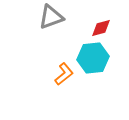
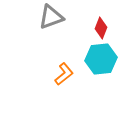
red diamond: rotated 55 degrees counterclockwise
cyan hexagon: moved 8 px right, 1 px down
